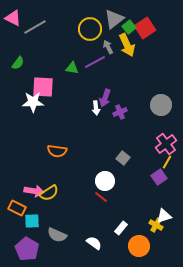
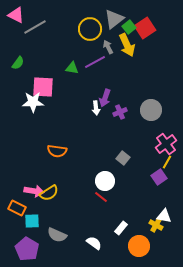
pink triangle: moved 3 px right, 3 px up
gray circle: moved 10 px left, 5 px down
white triangle: rotated 28 degrees clockwise
